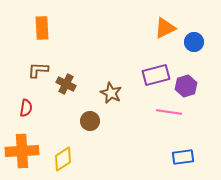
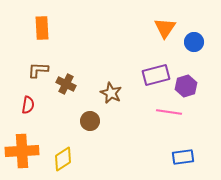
orange triangle: rotated 30 degrees counterclockwise
red semicircle: moved 2 px right, 3 px up
